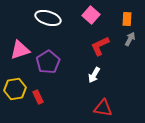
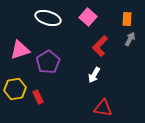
pink square: moved 3 px left, 2 px down
red L-shape: rotated 20 degrees counterclockwise
